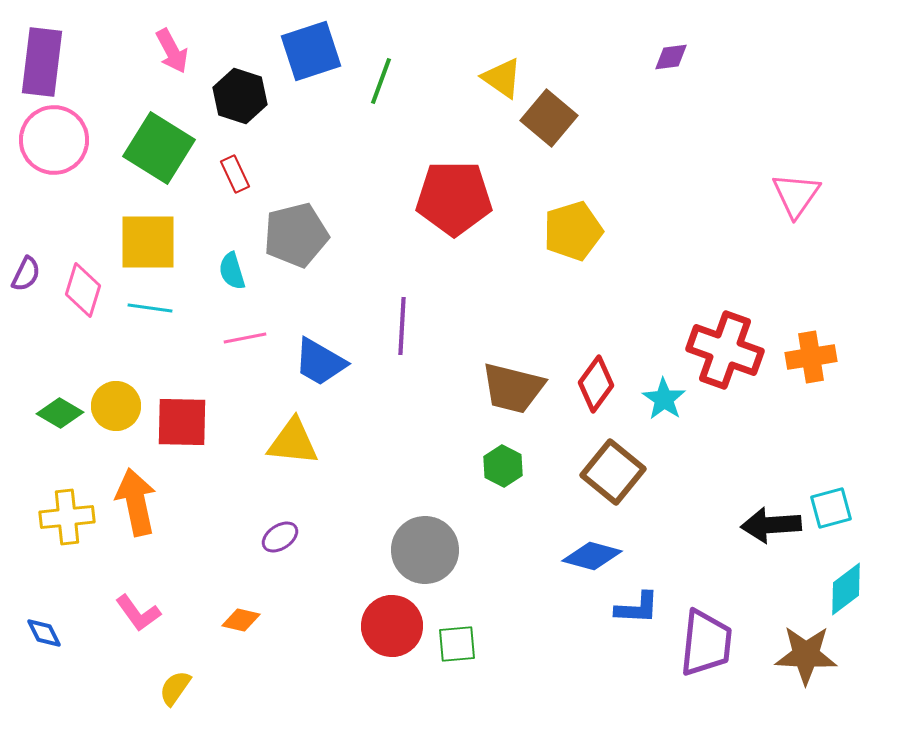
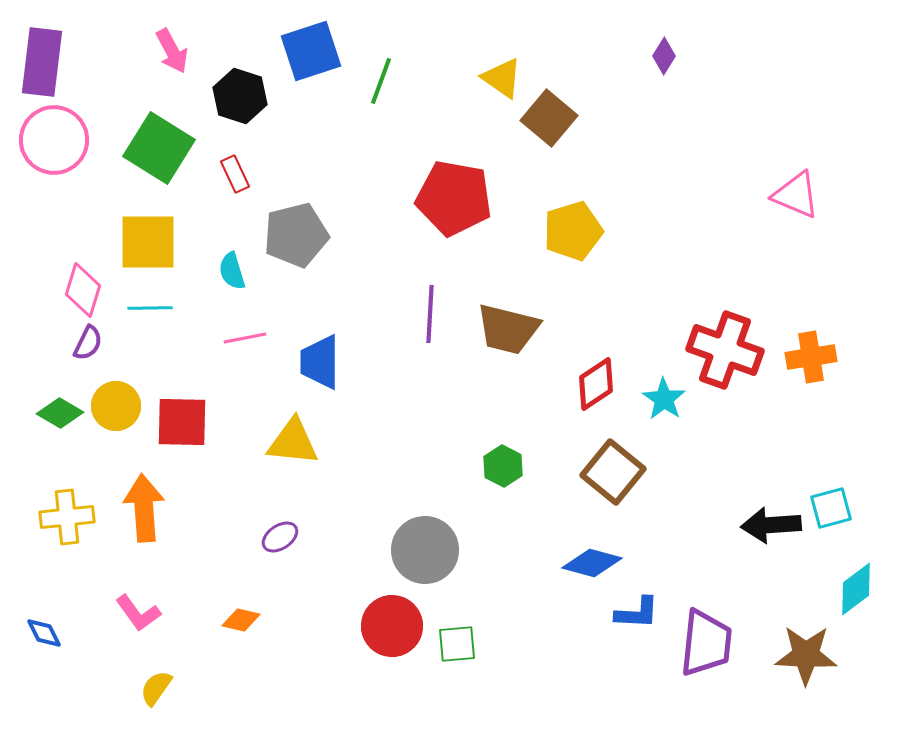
purple diamond at (671, 57): moved 7 px left, 1 px up; rotated 51 degrees counterclockwise
pink triangle at (796, 195): rotated 42 degrees counterclockwise
red pentagon at (454, 198): rotated 10 degrees clockwise
purple semicircle at (26, 274): moved 62 px right, 69 px down
cyan line at (150, 308): rotated 9 degrees counterclockwise
purple line at (402, 326): moved 28 px right, 12 px up
blue trapezoid at (320, 362): rotated 60 degrees clockwise
red diamond at (596, 384): rotated 20 degrees clockwise
brown trapezoid at (513, 388): moved 5 px left, 59 px up
orange arrow at (136, 502): moved 8 px right, 6 px down; rotated 8 degrees clockwise
blue diamond at (592, 556): moved 7 px down
cyan diamond at (846, 589): moved 10 px right
blue L-shape at (637, 608): moved 5 px down
yellow semicircle at (175, 688): moved 19 px left
